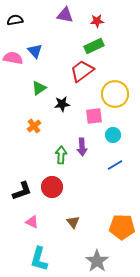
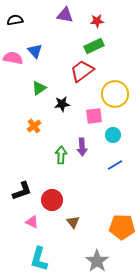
red circle: moved 13 px down
